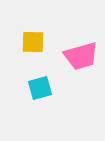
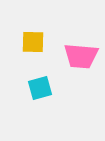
pink trapezoid: rotated 21 degrees clockwise
